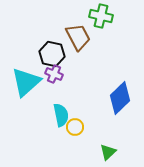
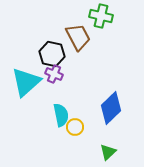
blue diamond: moved 9 px left, 10 px down
